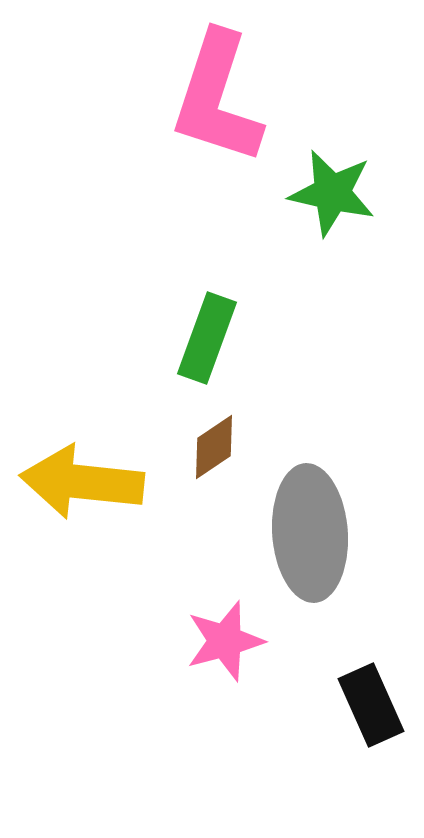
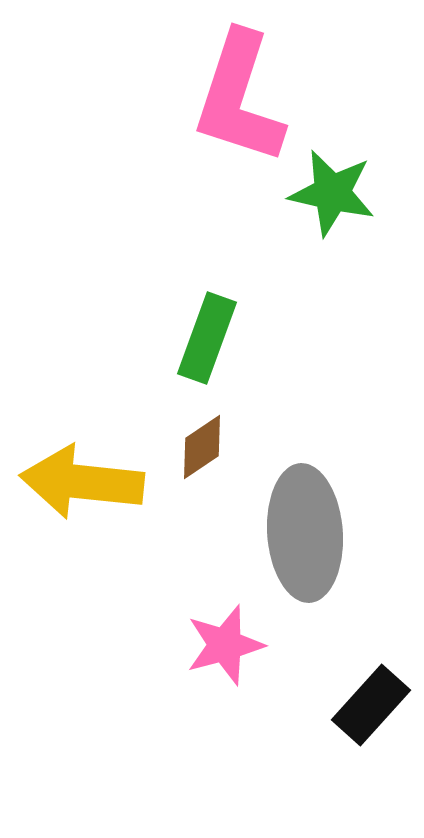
pink L-shape: moved 22 px right
brown diamond: moved 12 px left
gray ellipse: moved 5 px left
pink star: moved 4 px down
black rectangle: rotated 66 degrees clockwise
